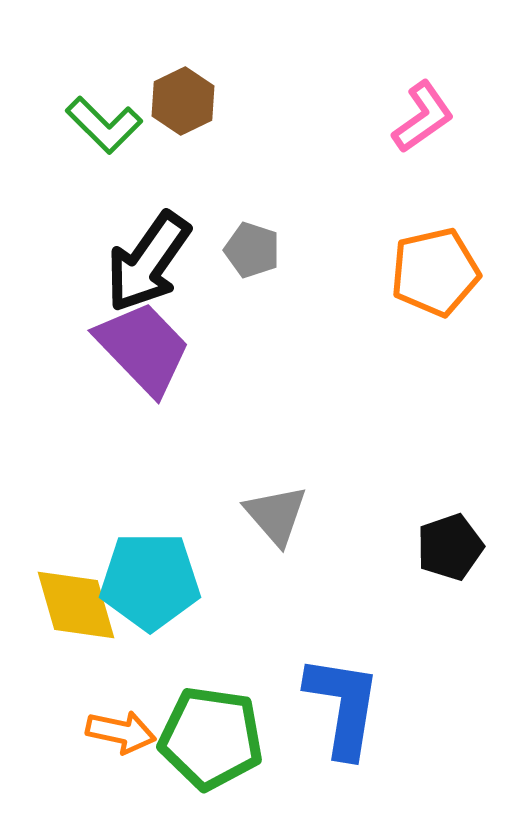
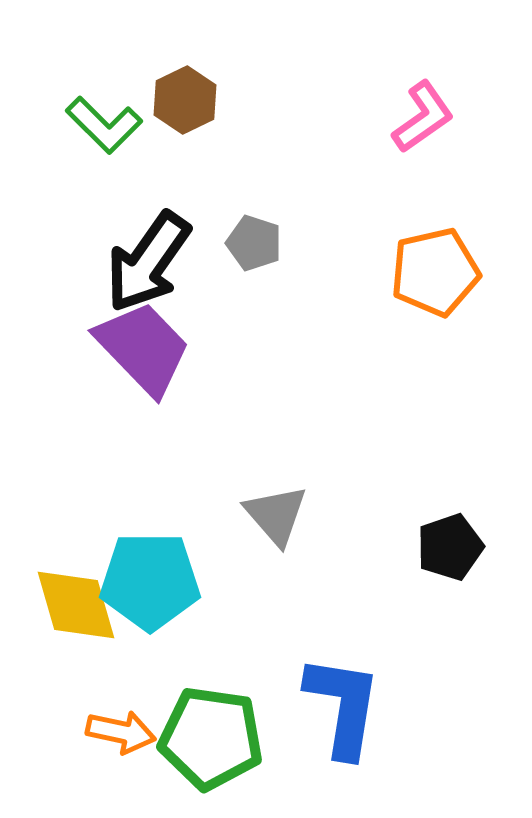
brown hexagon: moved 2 px right, 1 px up
gray pentagon: moved 2 px right, 7 px up
